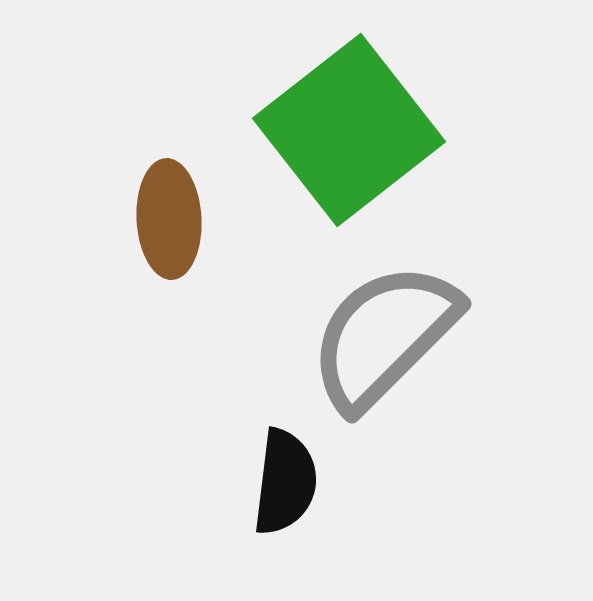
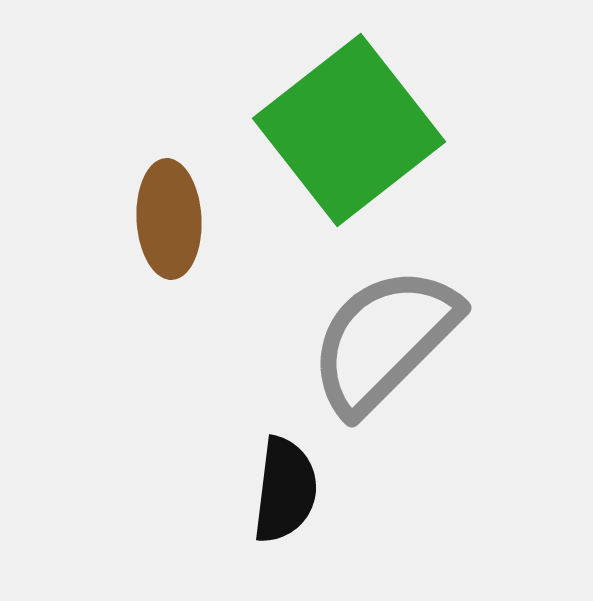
gray semicircle: moved 4 px down
black semicircle: moved 8 px down
